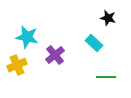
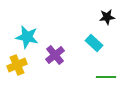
black star: moved 1 px left, 1 px up; rotated 21 degrees counterclockwise
